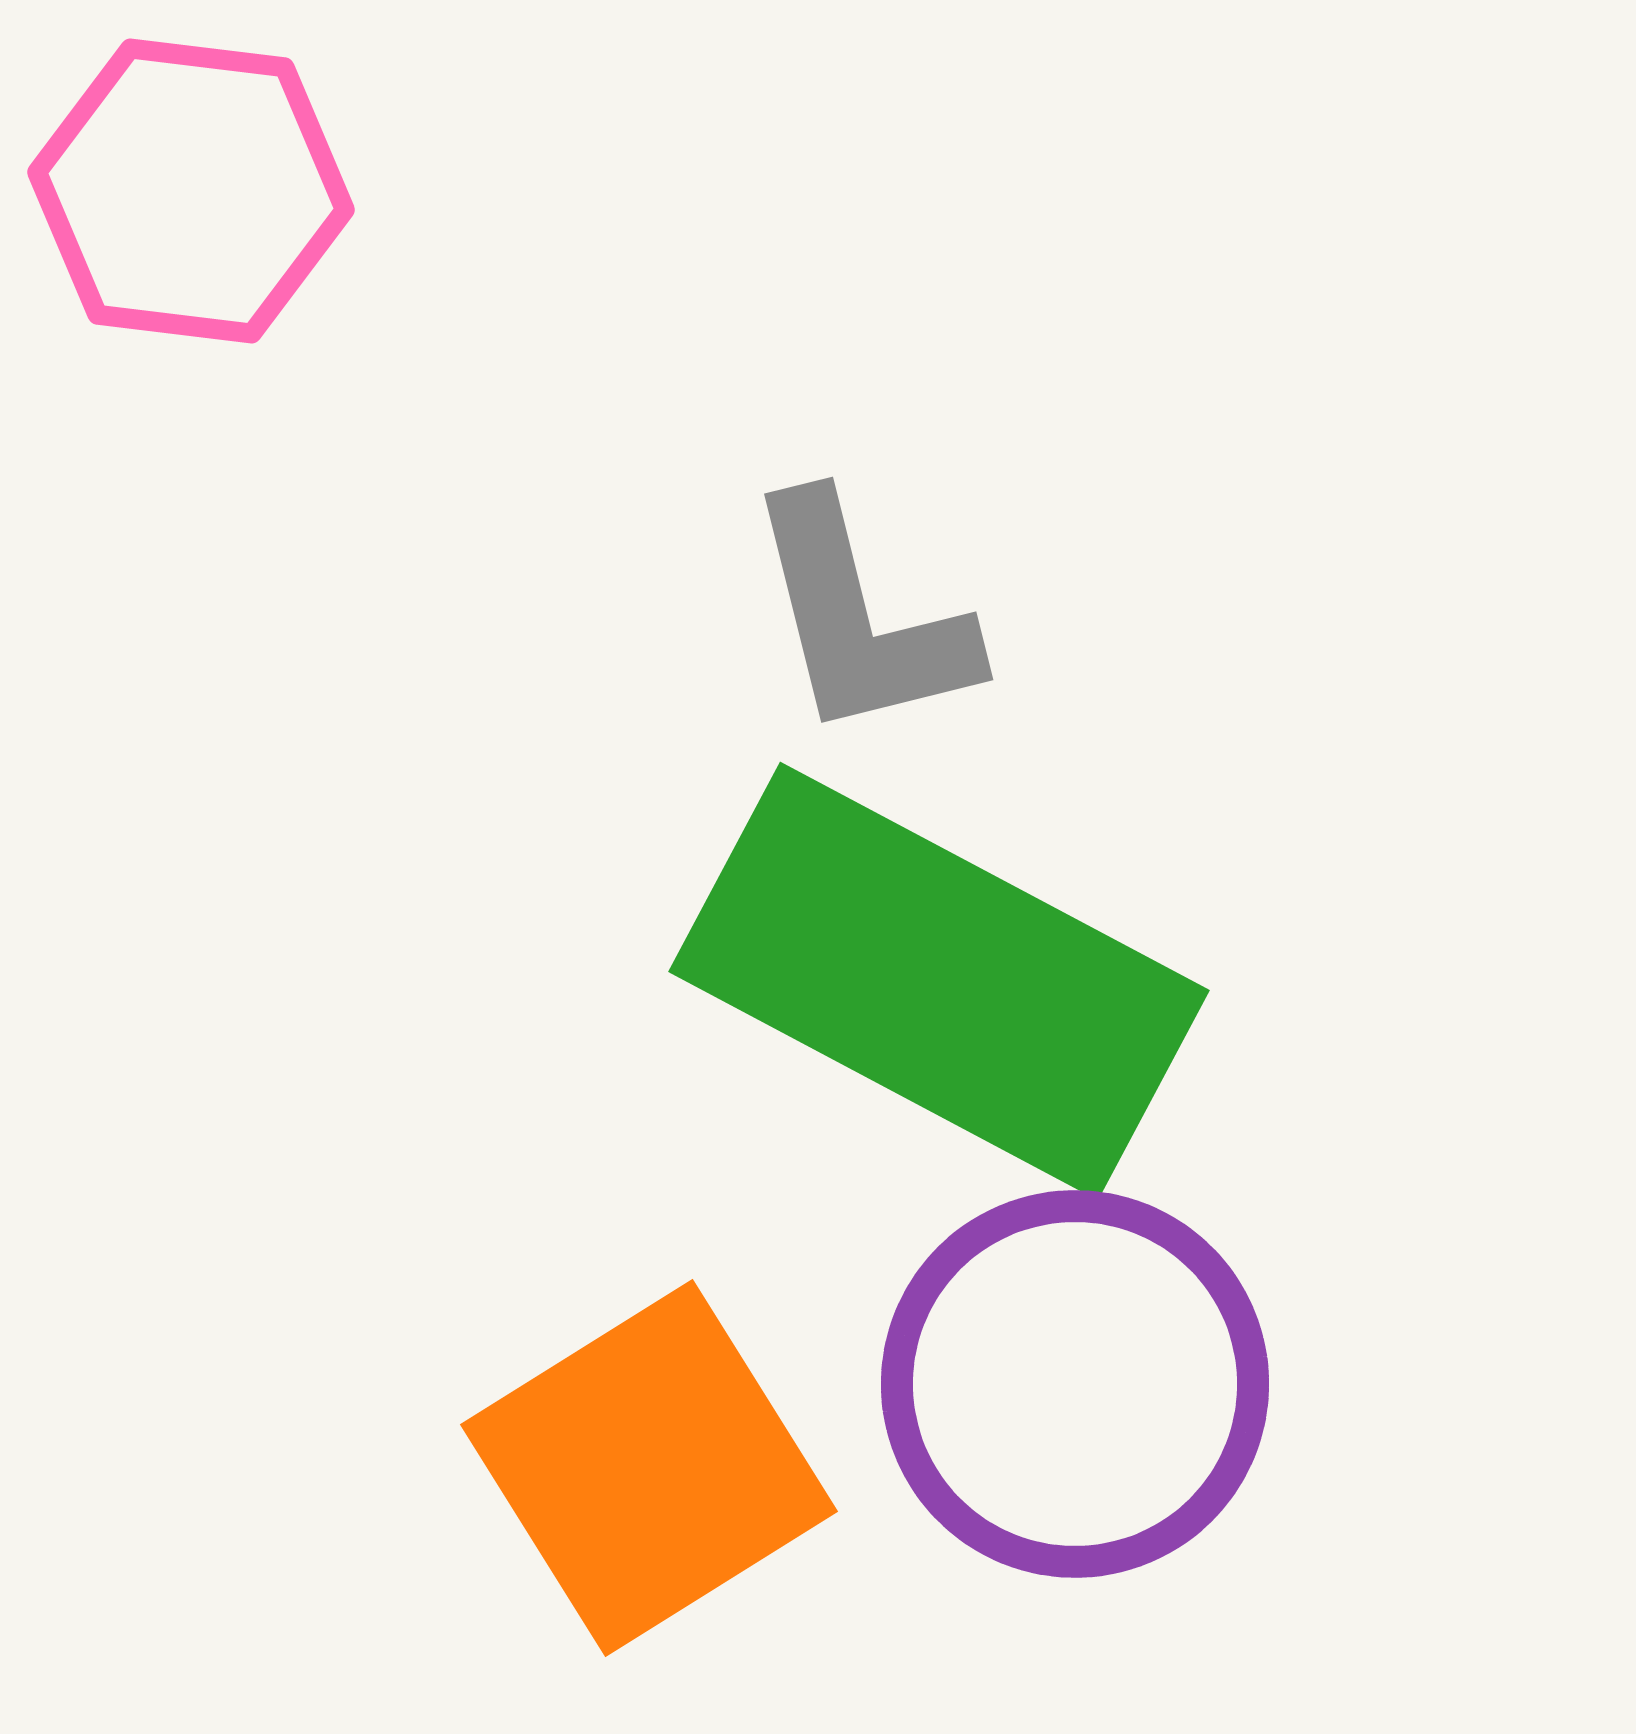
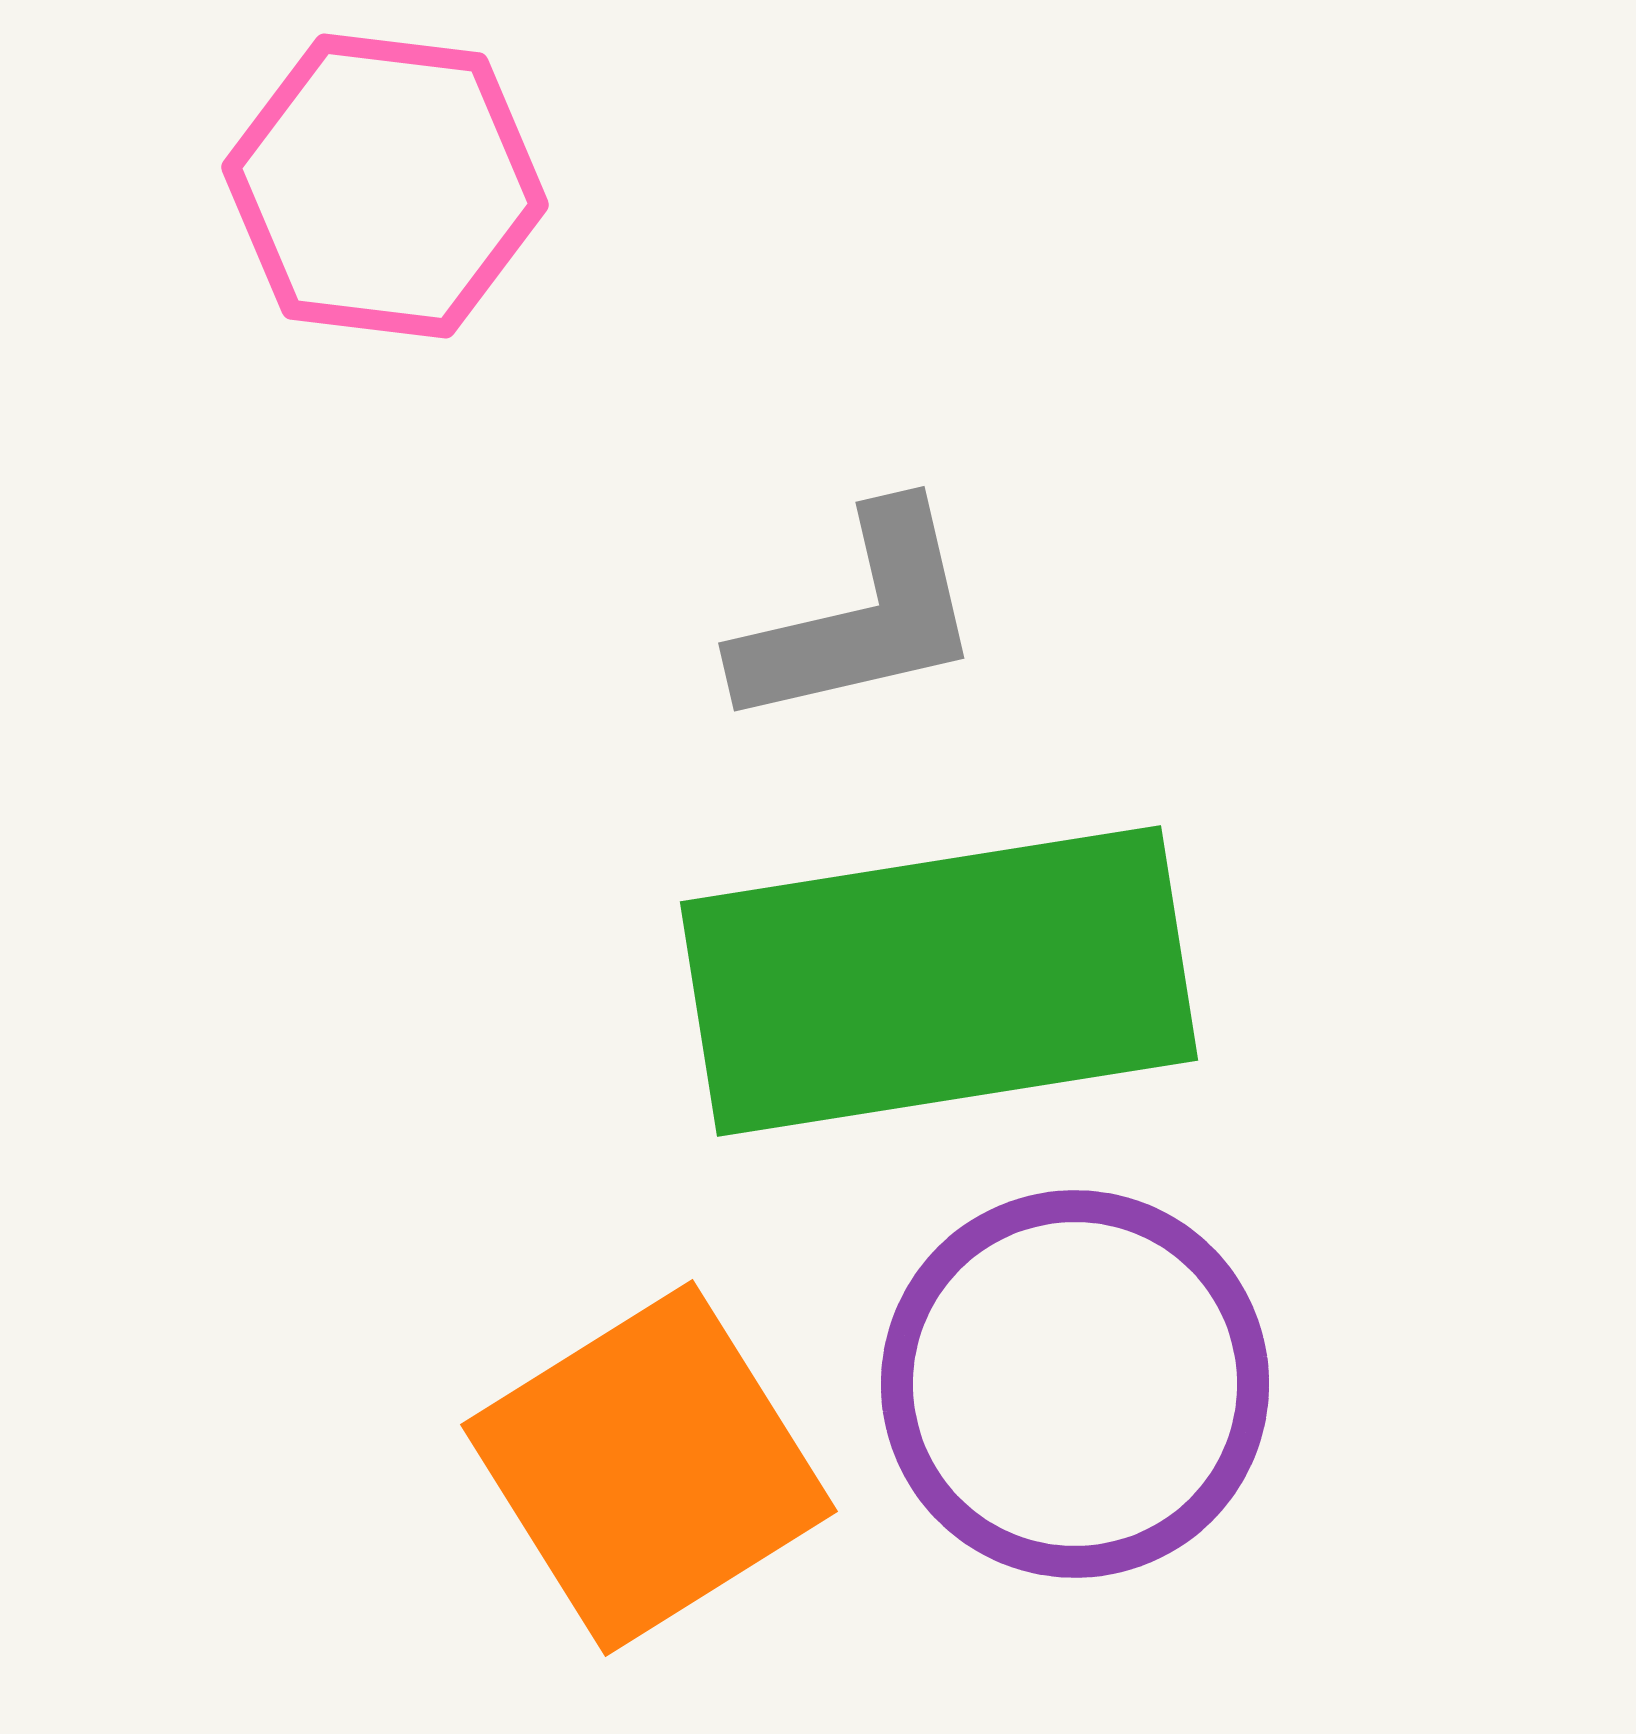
pink hexagon: moved 194 px right, 5 px up
gray L-shape: rotated 89 degrees counterclockwise
green rectangle: rotated 37 degrees counterclockwise
